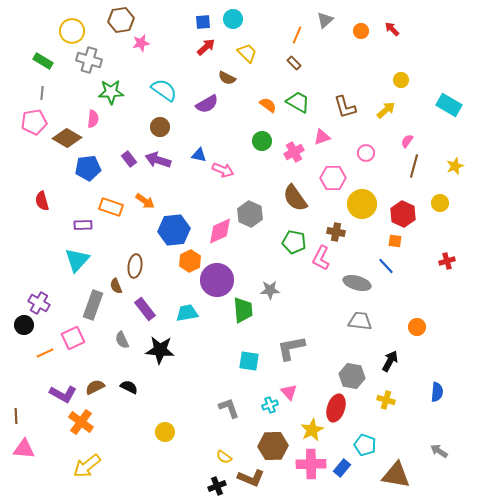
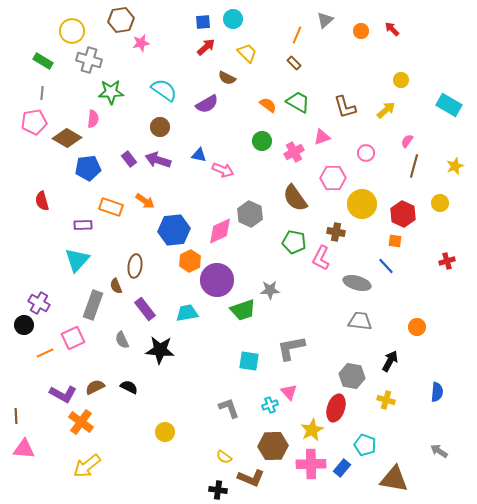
green trapezoid at (243, 310): rotated 76 degrees clockwise
brown triangle at (396, 475): moved 2 px left, 4 px down
black cross at (217, 486): moved 1 px right, 4 px down; rotated 30 degrees clockwise
